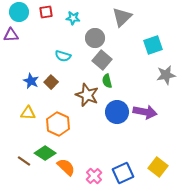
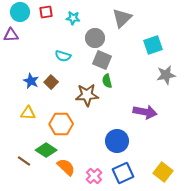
cyan circle: moved 1 px right
gray triangle: moved 1 px down
gray square: rotated 18 degrees counterclockwise
brown star: rotated 25 degrees counterclockwise
blue circle: moved 29 px down
orange hexagon: moved 3 px right; rotated 25 degrees counterclockwise
green diamond: moved 1 px right, 3 px up
yellow square: moved 5 px right, 5 px down
